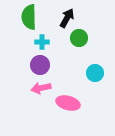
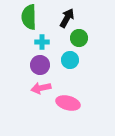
cyan circle: moved 25 px left, 13 px up
